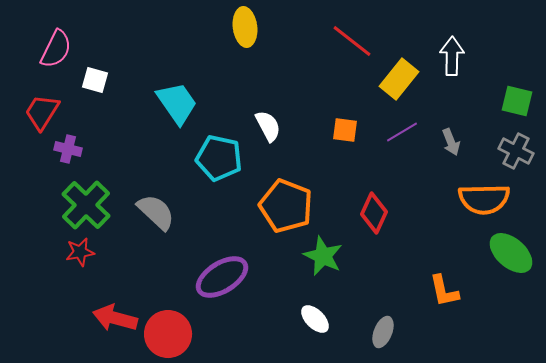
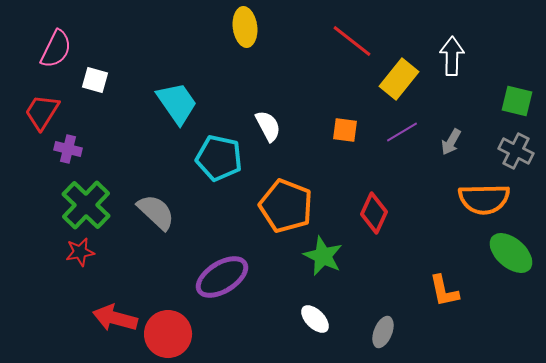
gray arrow: rotated 52 degrees clockwise
